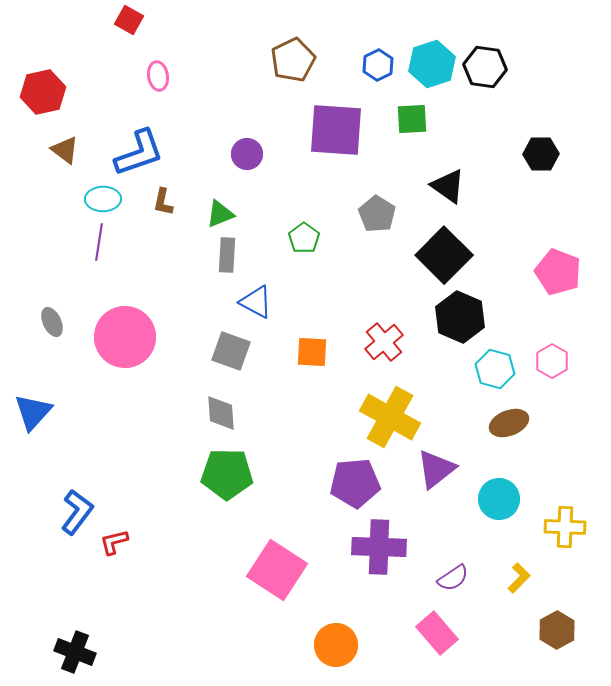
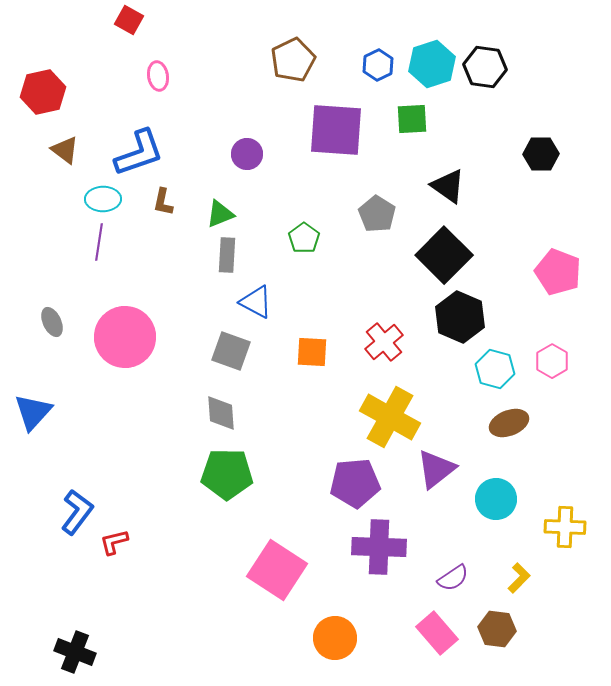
cyan circle at (499, 499): moved 3 px left
brown hexagon at (557, 630): moved 60 px left, 1 px up; rotated 24 degrees counterclockwise
orange circle at (336, 645): moved 1 px left, 7 px up
